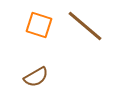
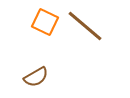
orange square: moved 6 px right, 3 px up; rotated 8 degrees clockwise
